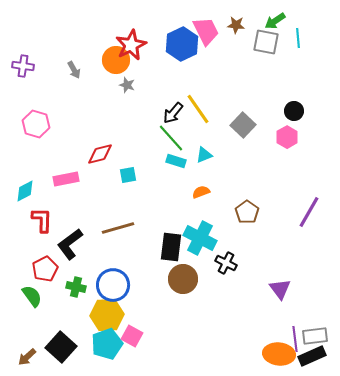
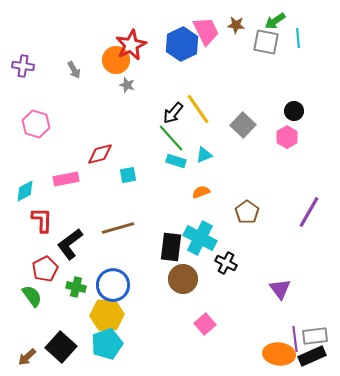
pink square at (132, 336): moved 73 px right, 12 px up; rotated 20 degrees clockwise
